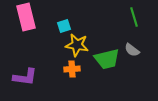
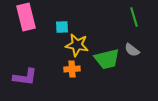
cyan square: moved 2 px left, 1 px down; rotated 16 degrees clockwise
